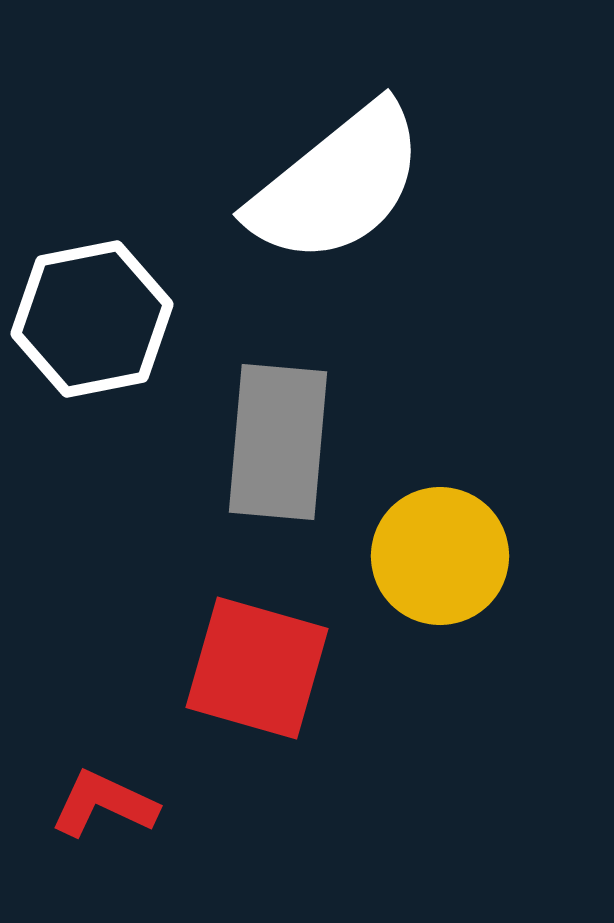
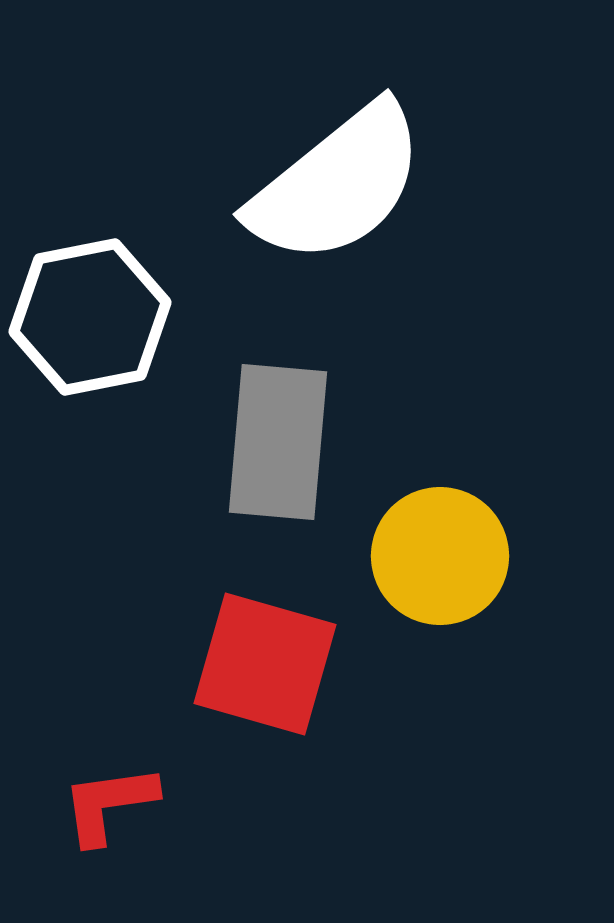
white hexagon: moved 2 px left, 2 px up
red square: moved 8 px right, 4 px up
red L-shape: moved 5 px right; rotated 33 degrees counterclockwise
